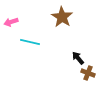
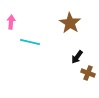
brown star: moved 8 px right, 6 px down
pink arrow: rotated 112 degrees clockwise
black arrow: moved 1 px left, 1 px up; rotated 104 degrees counterclockwise
